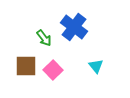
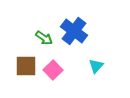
blue cross: moved 4 px down
green arrow: rotated 18 degrees counterclockwise
cyan triangle: rotated 21 degrees clockwise
